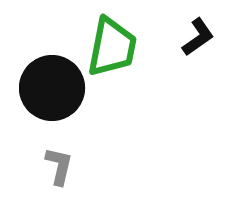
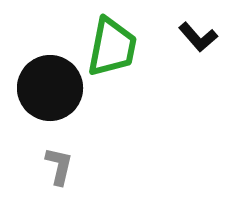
black L-shape: rotated 84 degrees clockwise
black circle: moved 2 px left
